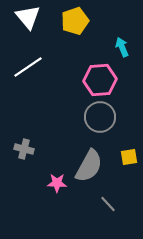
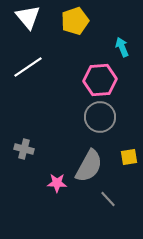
gray line: moved 5 px up
